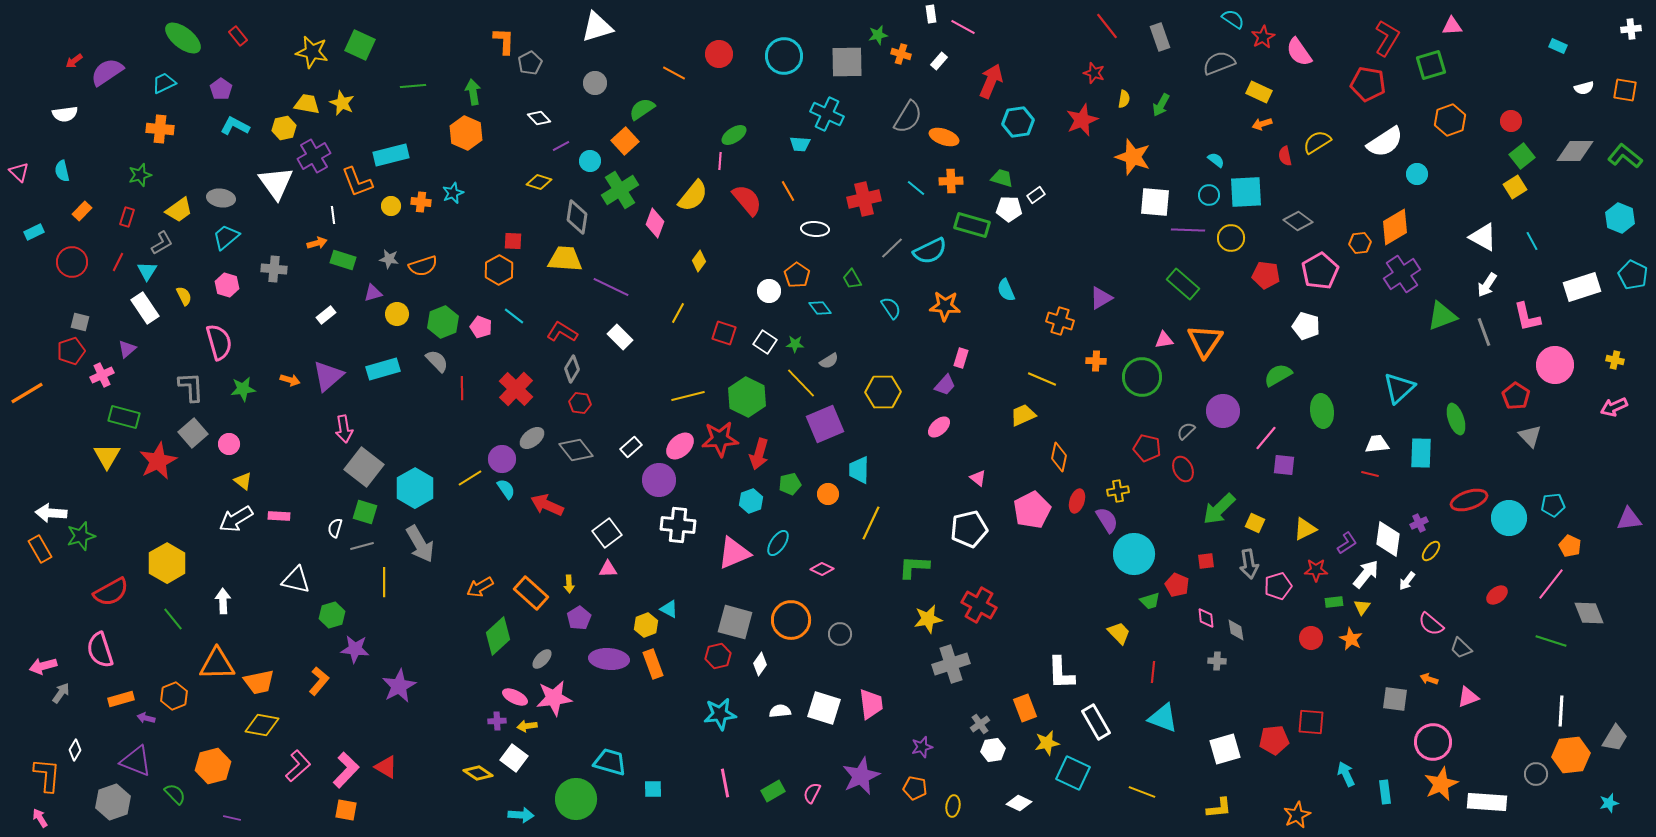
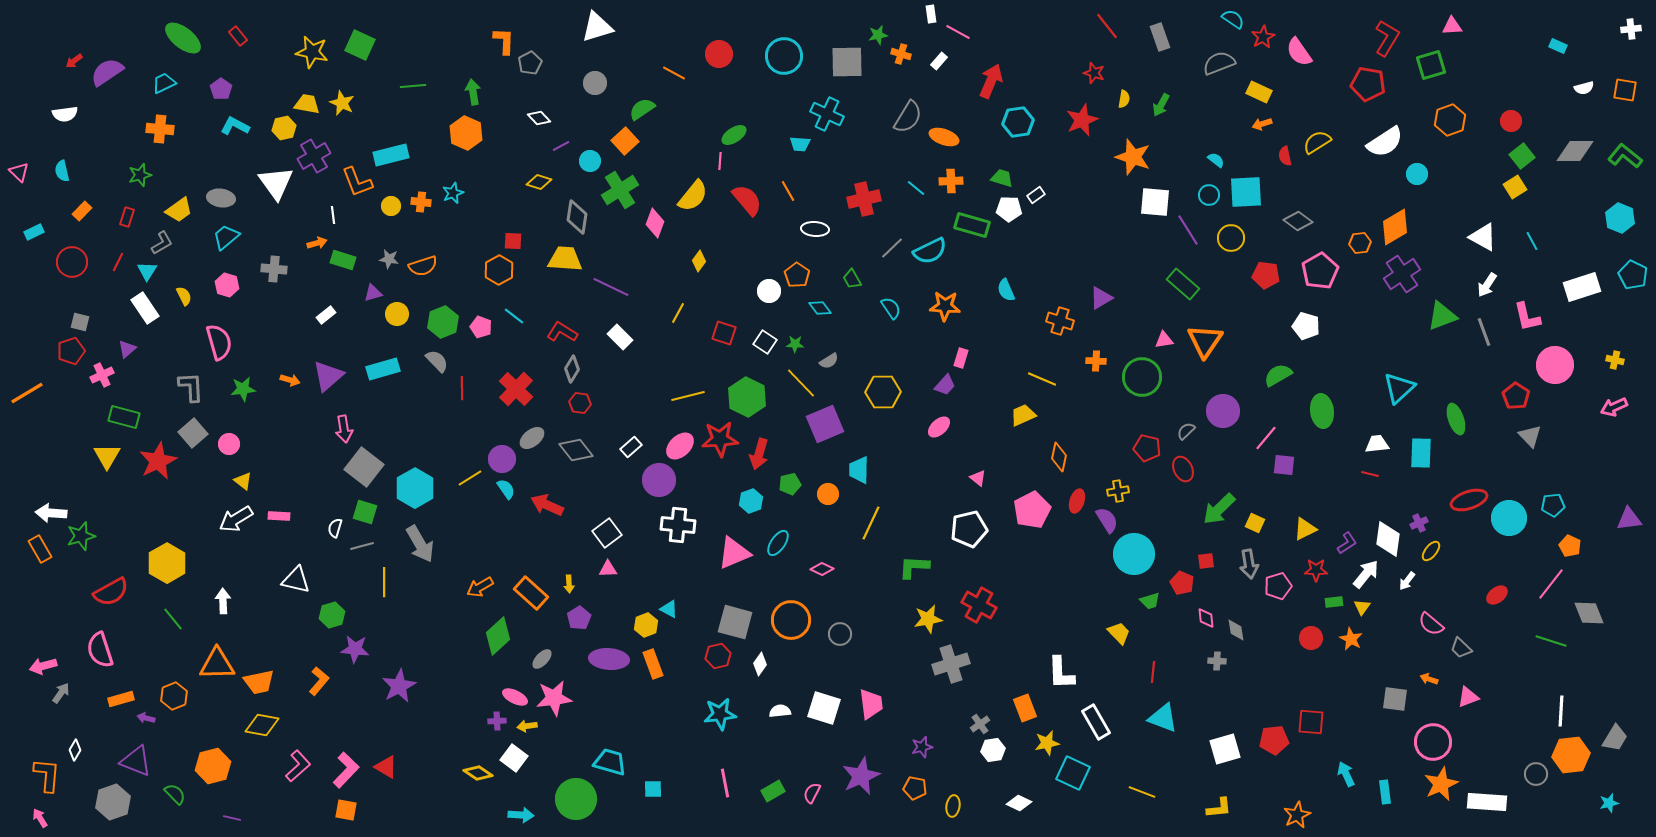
pink line at (963, 27): moved 5 px left, 5 px down
purple line at (1188, 230): rotated 56 degrees clockwise
red pentagon at (1177, 585): moved 5 px right, 2 px up
